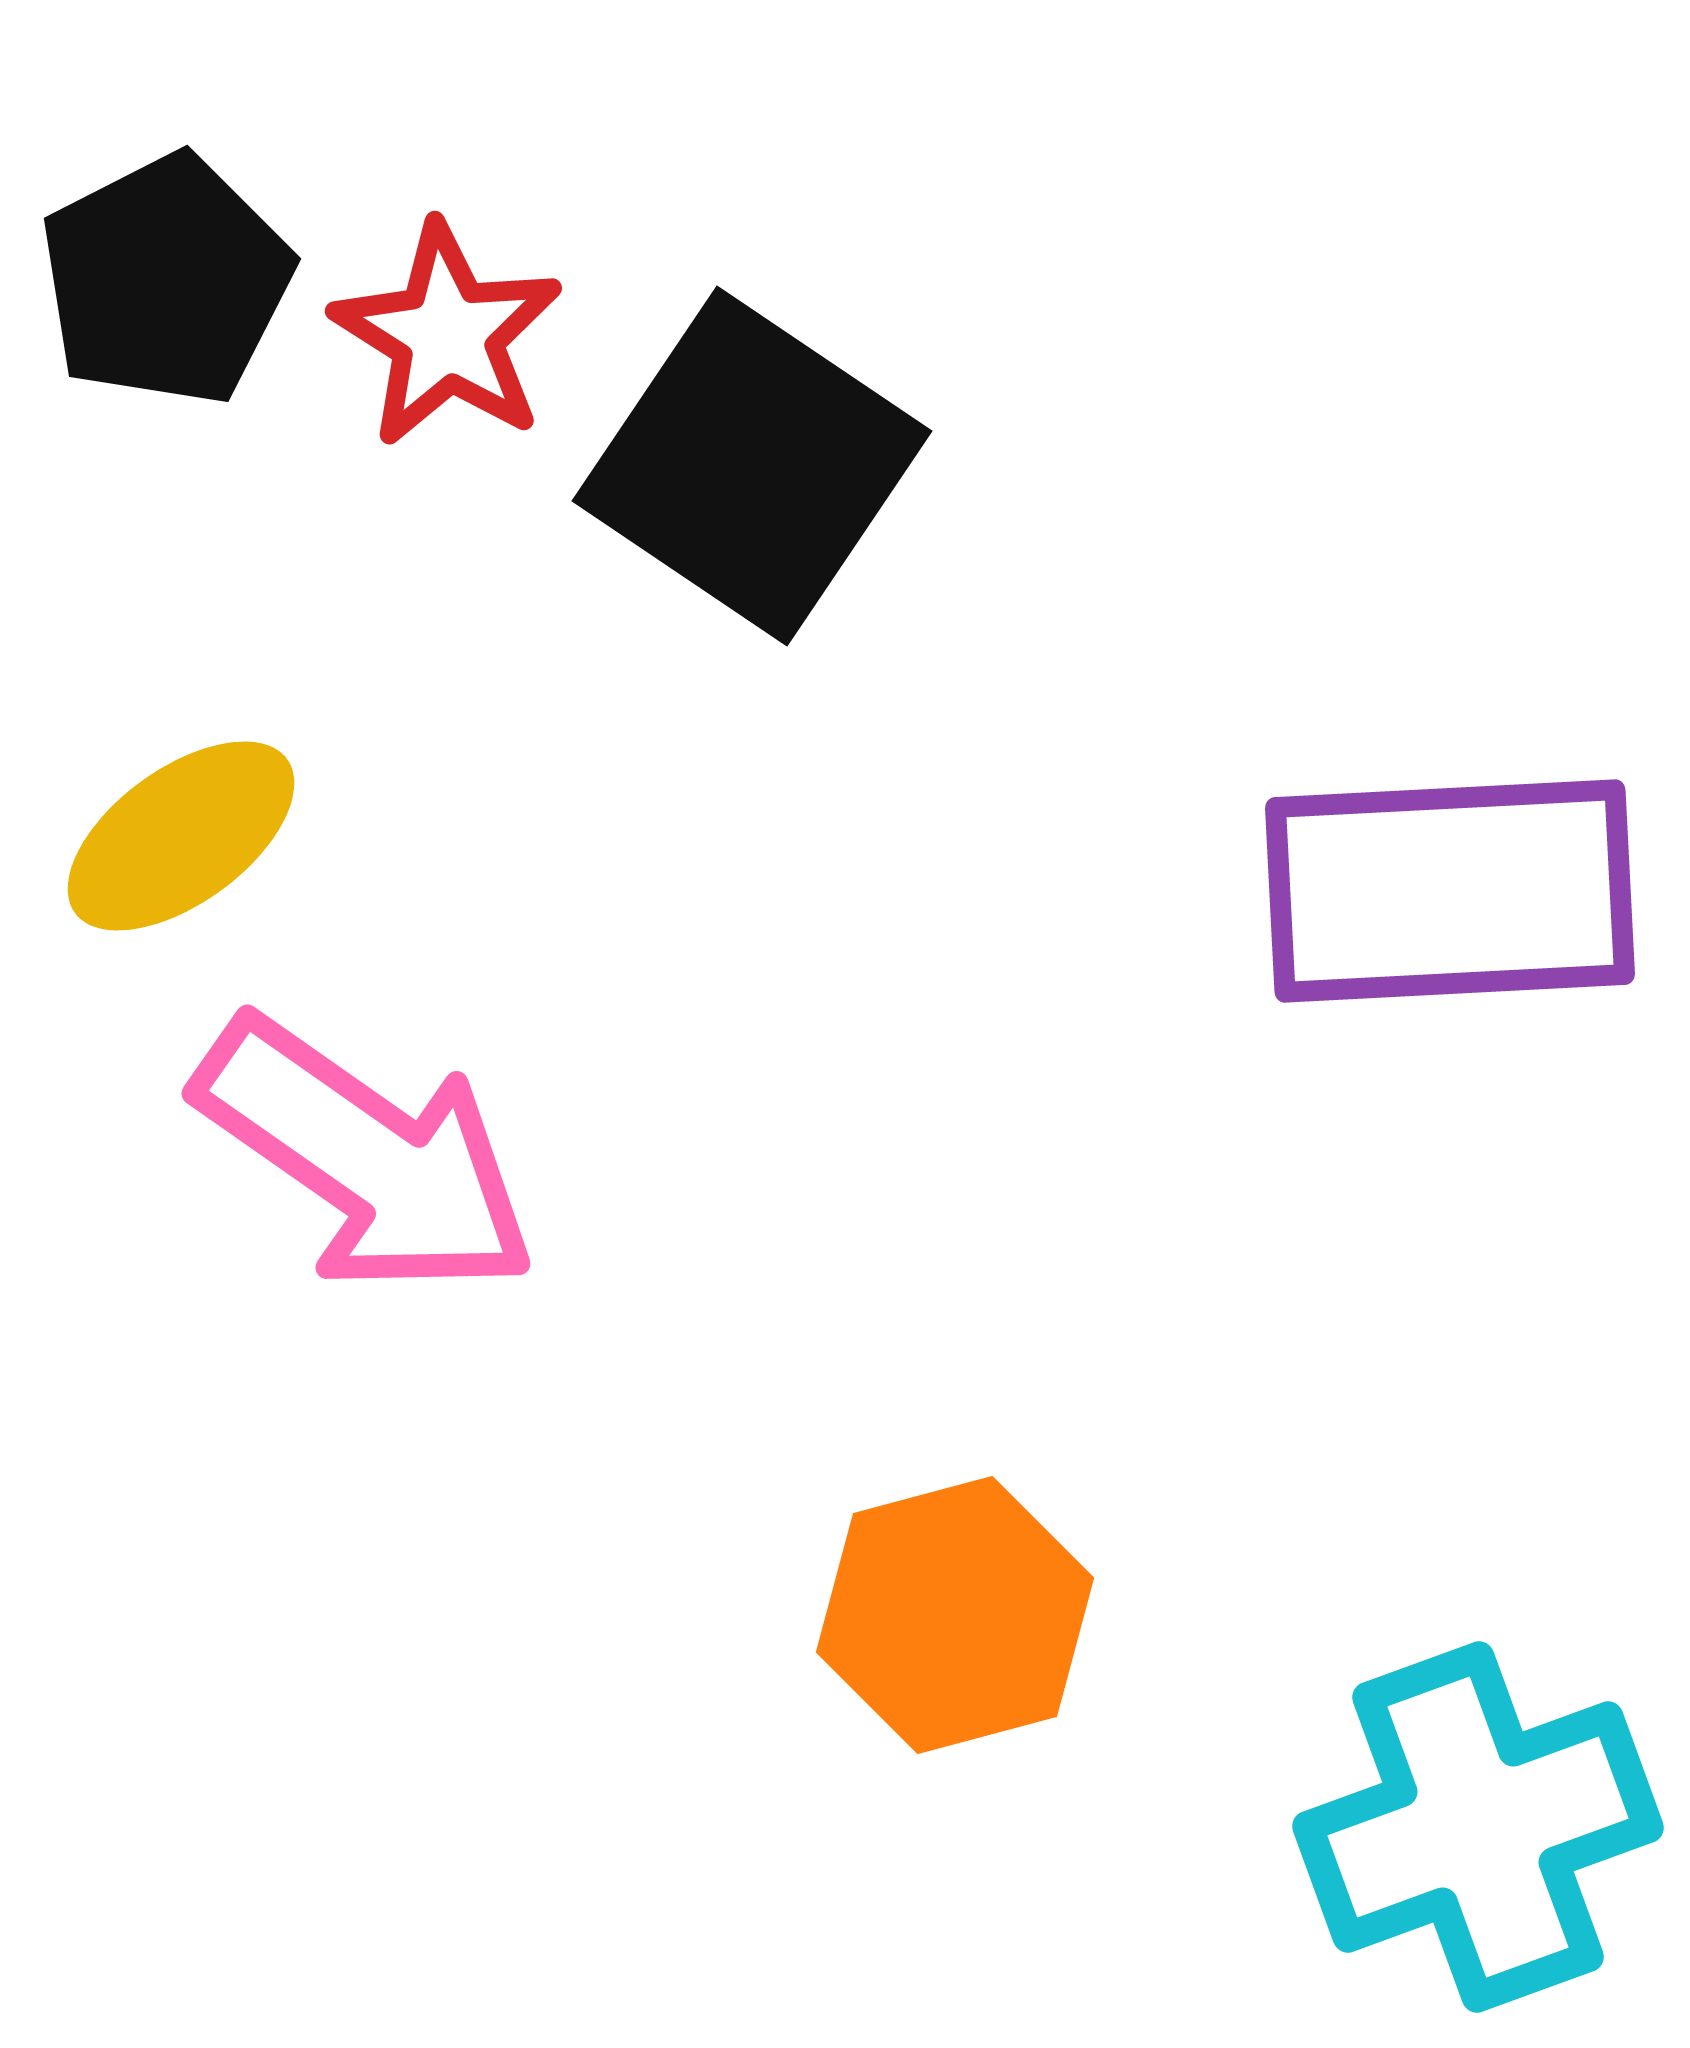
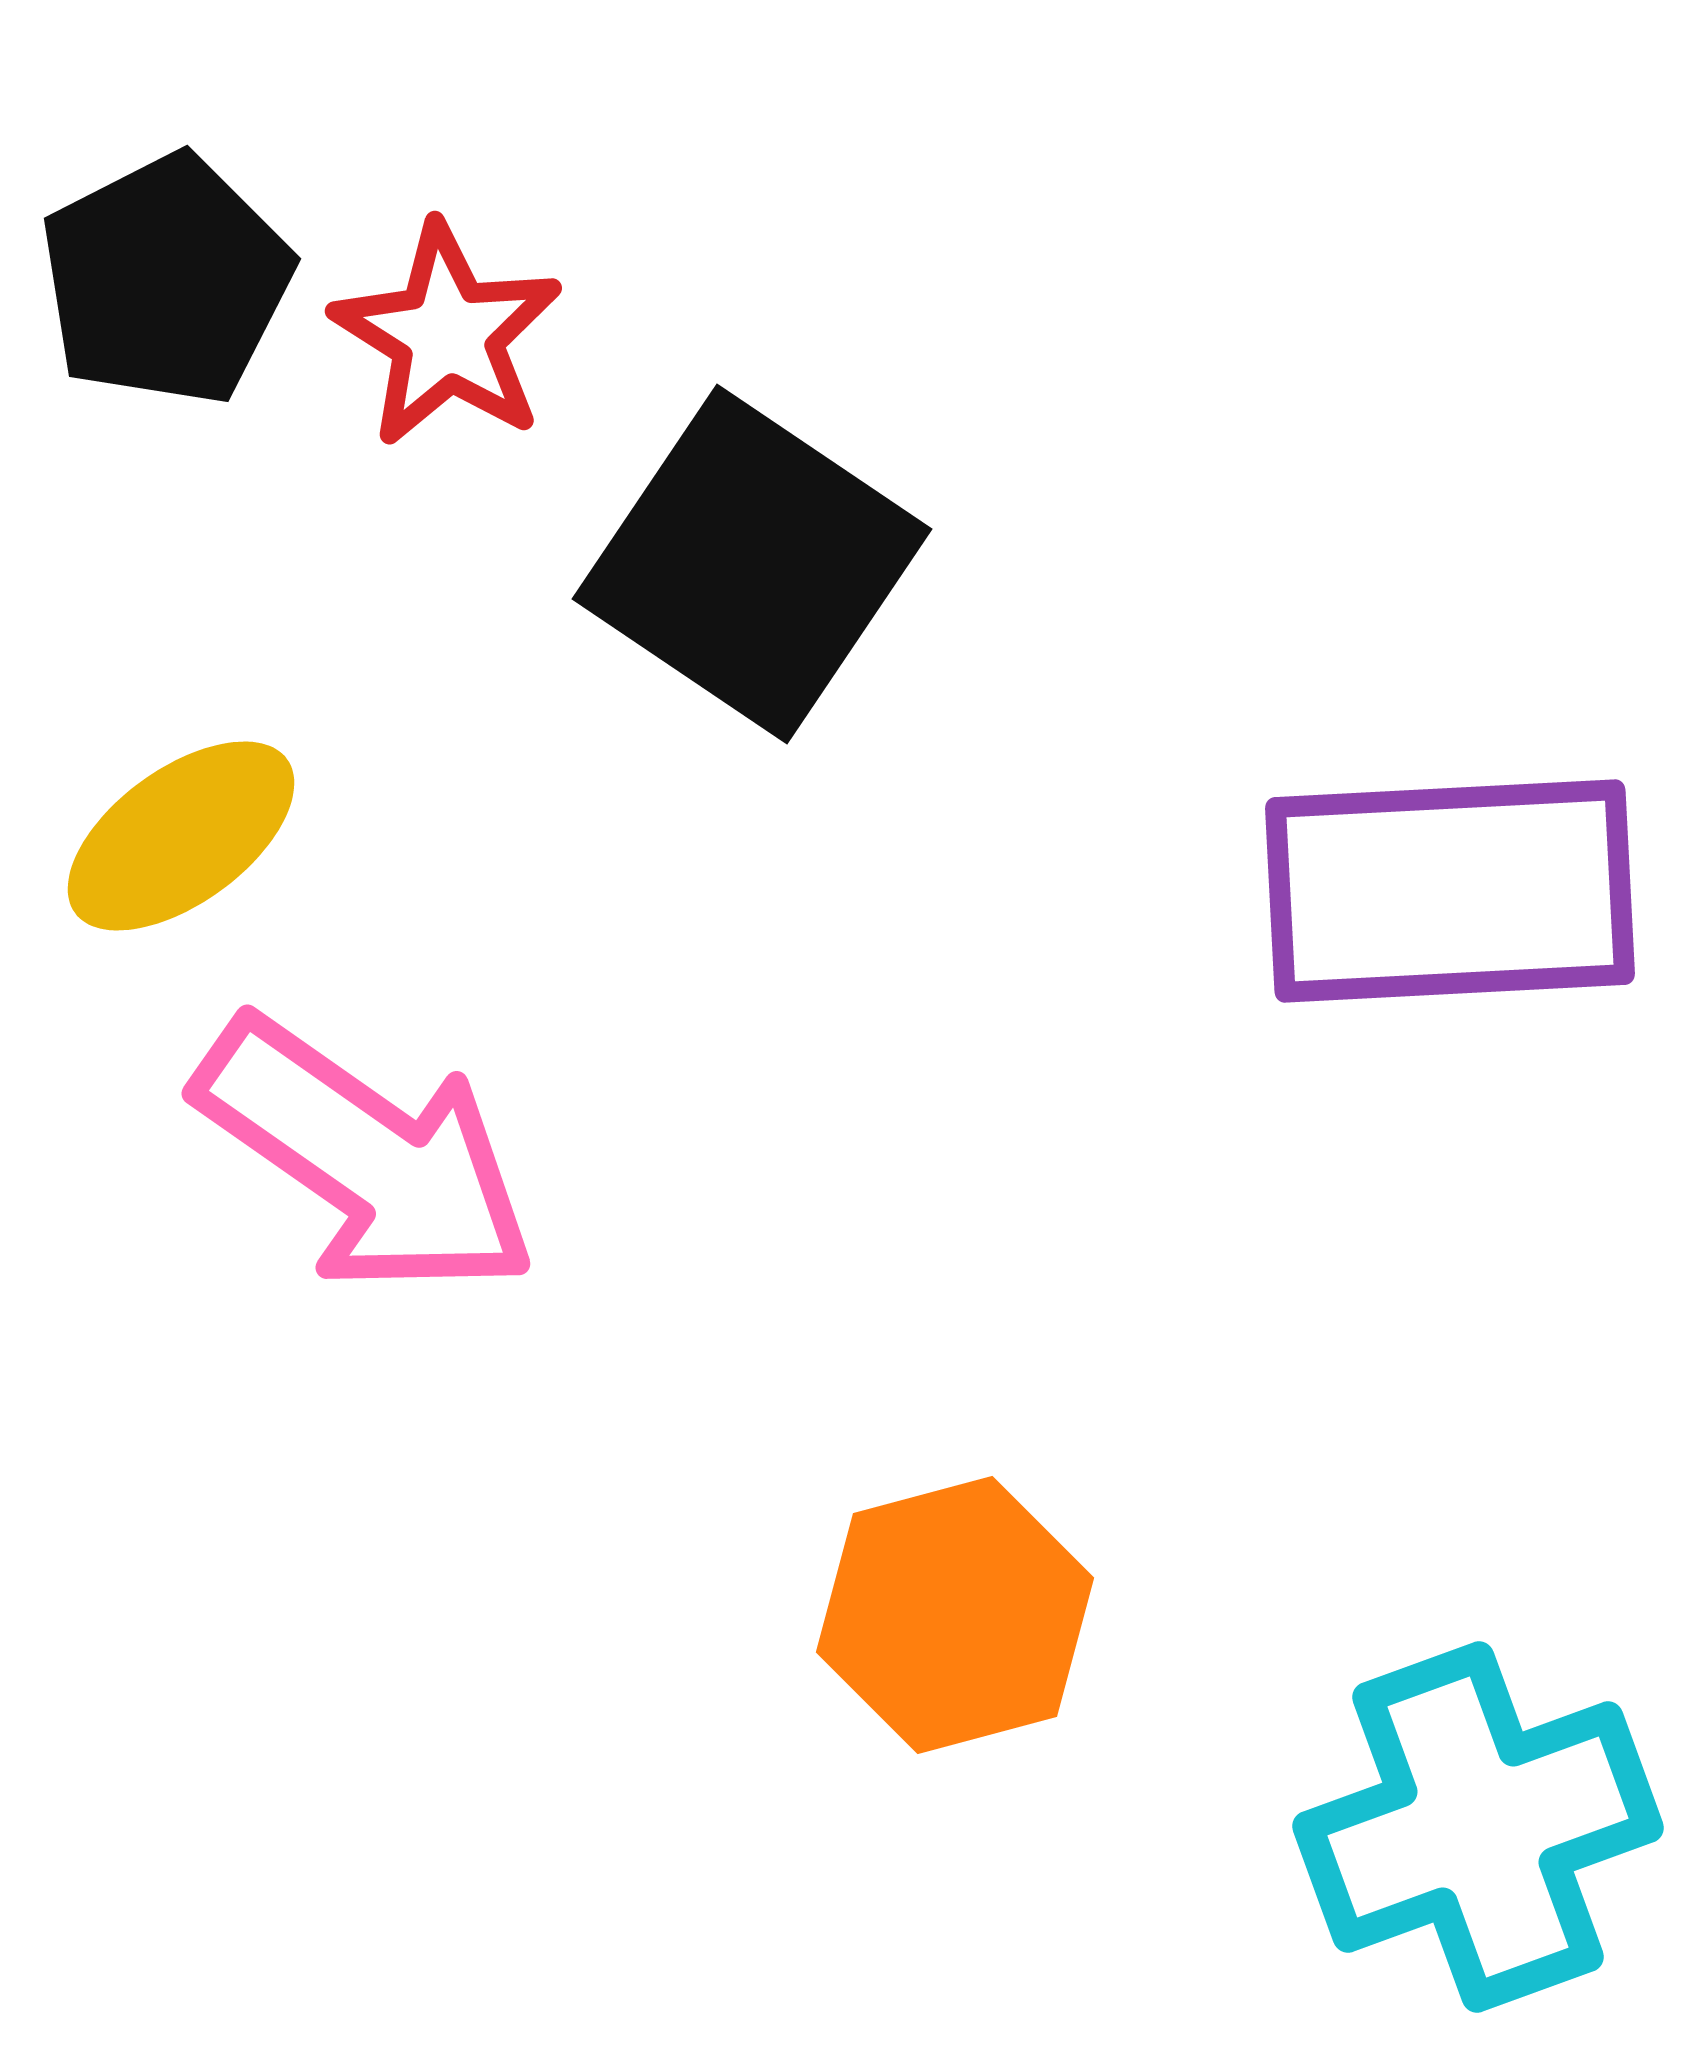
black square: moved 98 px down
